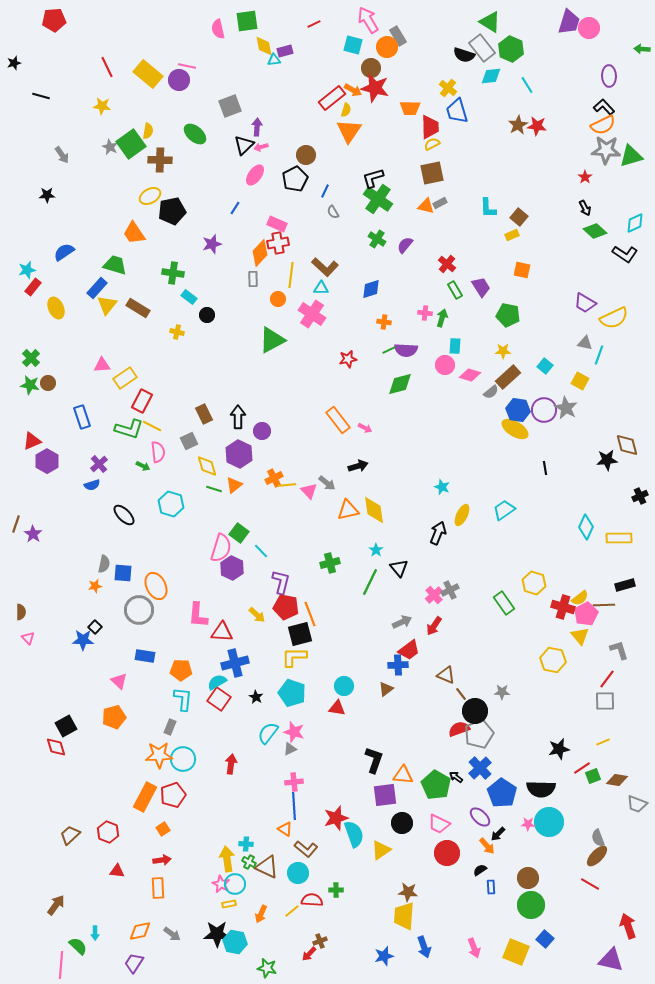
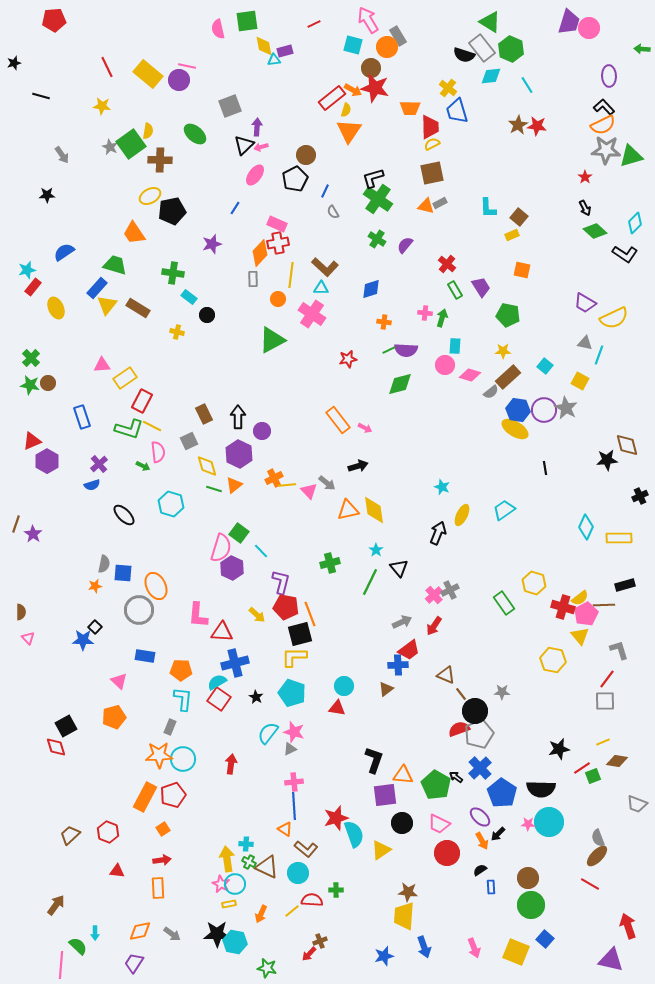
cyan diamond at (635, 223): rotated 20 degrees counterclockwise
brown diamond at (617, 780): moved 19 px up
orange arrow at (487, 846): moved 5 px left, 5 px up; rotated 12 degrees clockwise
